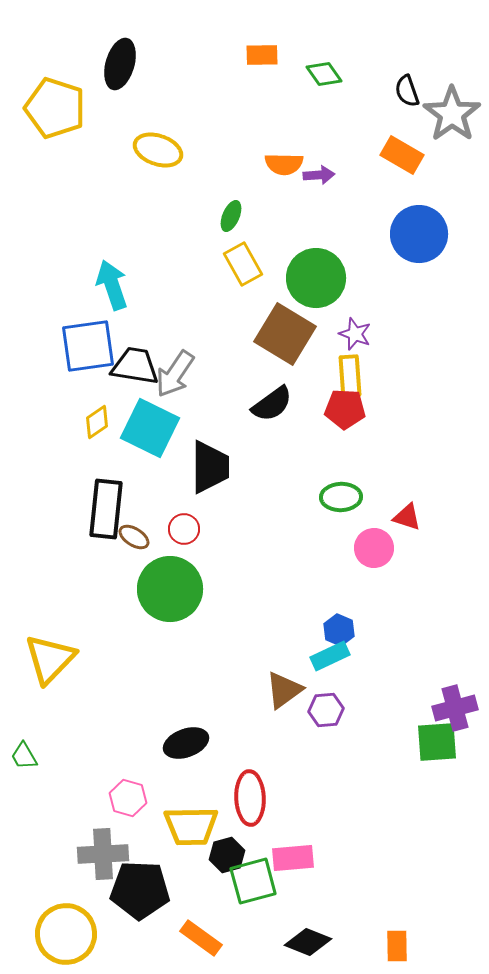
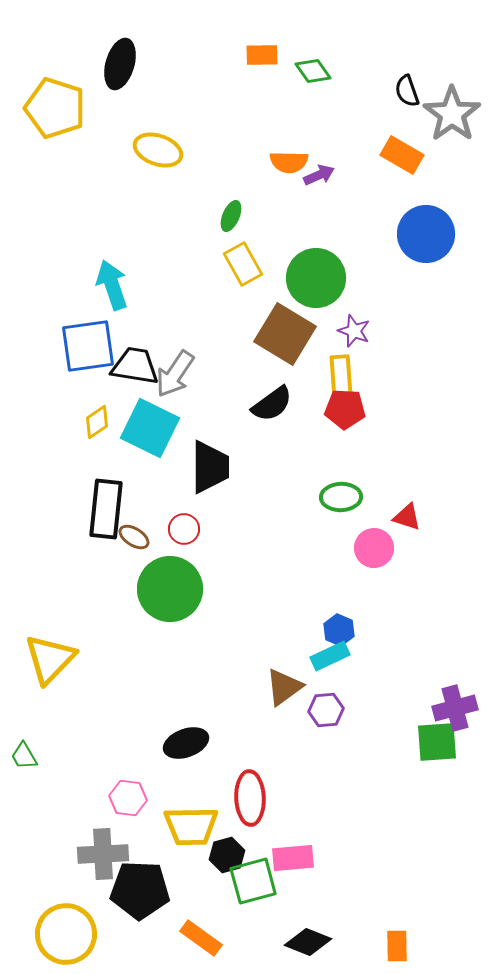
green diamond at (324, 74): moved 11 px left, 3 px up
orange semicircle at (284, 164): moved 5 px right, 2 px up
purple arrow at (319, 175): rotated 20 degrees counterclockwise
blue circle at (419, 234): moved 7 px right
purple star at (355, 334): moved 1 px left, 3 px up
yellow rectangle at (350, 376): moved 9 px left
brown triangle at (284, 690): moved 3 px up
pink hexagon at (128, 798): rotated 9 degrees counterclockwise
